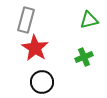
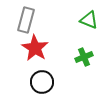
green triangle: rotated 36 degrees clockwise
